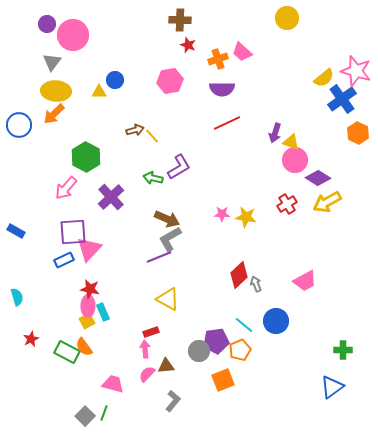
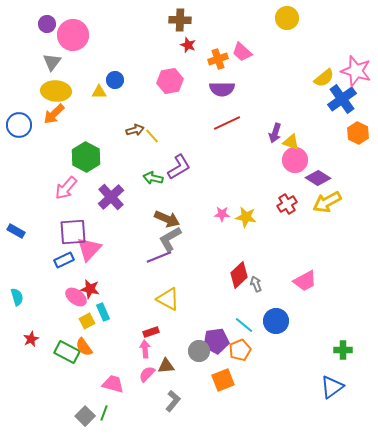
pink ellipse at (88, 306): moved 12 px left, 9 px up; rotated 55 degrees counterclockwise
